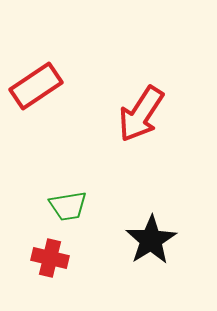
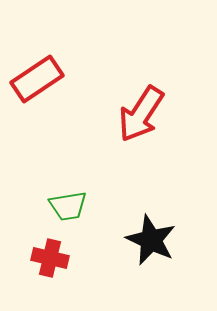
red rectangle: moved 1 px right, 7 px up
black star: rotated 15 degrees counterclockwise
